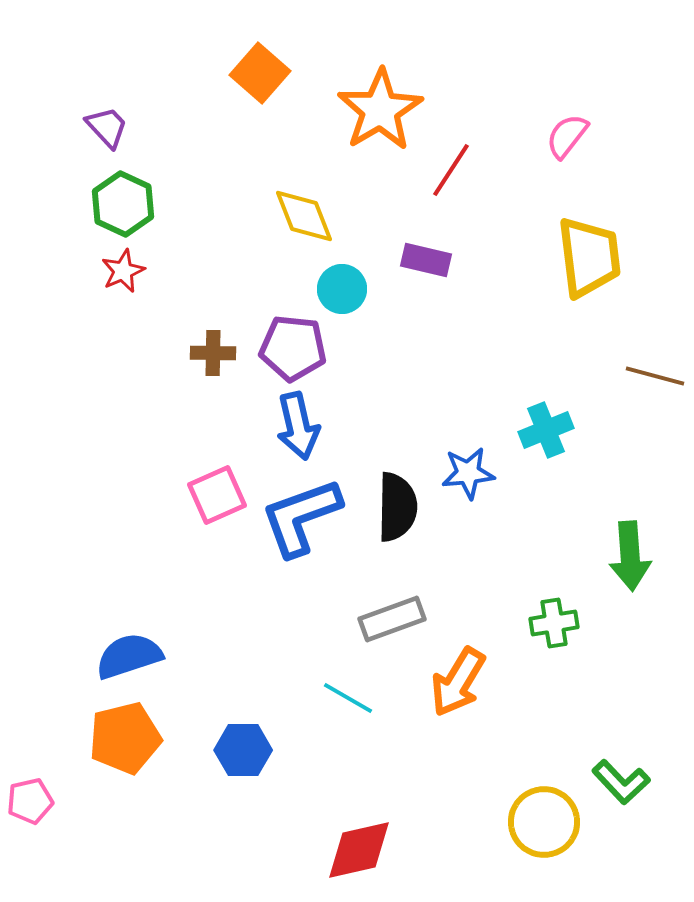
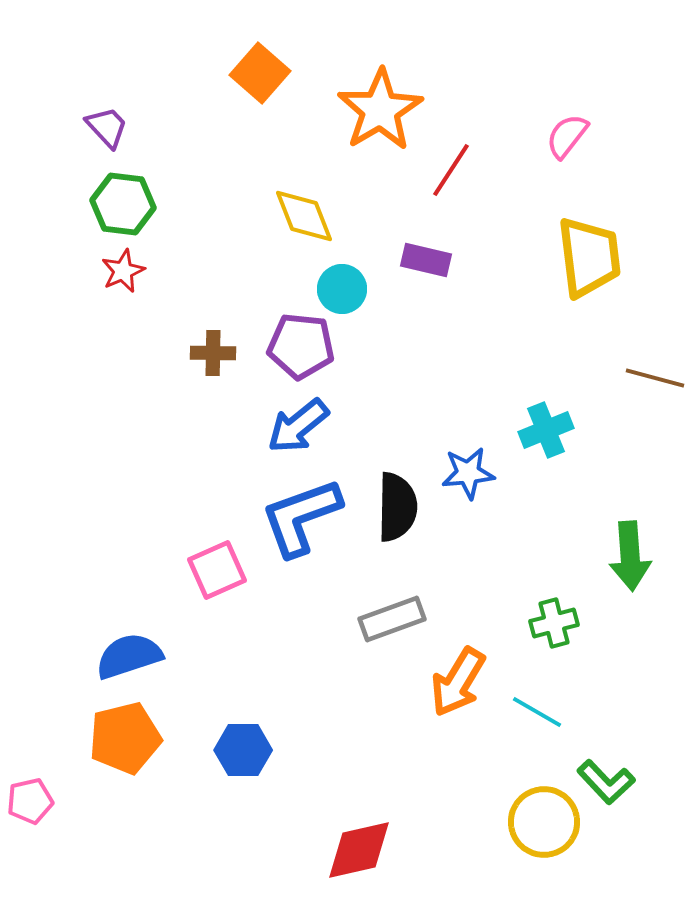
green hexagon: rotated 18 degrees counterclockwise
purple pentagon: moved 8 px right, 2 px up
brown line: moved 2 px down
blue arrow: rotated 64 degrees clockwise
pink square: moved 75 px down
green cross: rotated 6 degrees counterclockwise
cyan line: moved 189 px right, 14 px down
green L-shape: moved 15 px left
